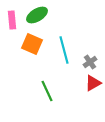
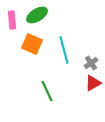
gray cross: moved 1 px right, 1 px down
